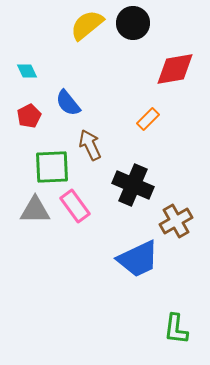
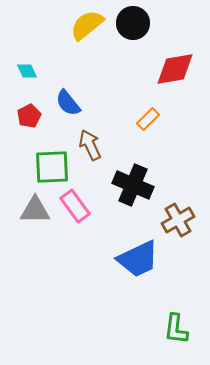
brown cross: moved 2 px right, 1 px up
